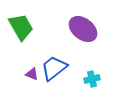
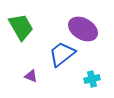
purple ellipse: rotated 8 degrees counterclockwise
blue trapezoid: moved 8 px right, 14 px up
purple triangle: moved 1 px left, 2 px down
